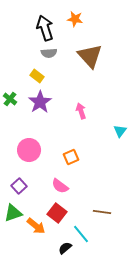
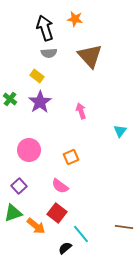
brown line: moved 22 px right, 15 px down
